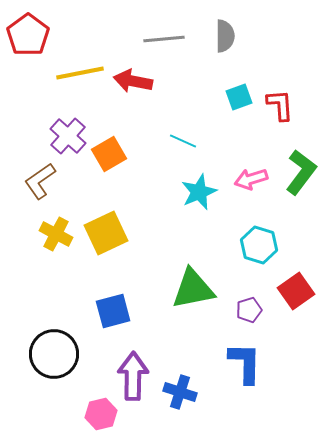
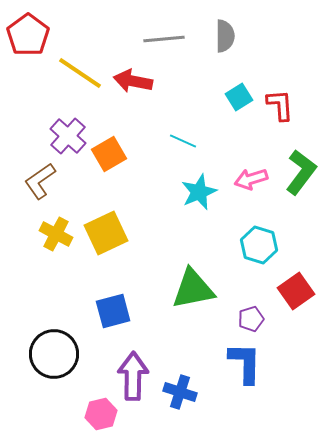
yellow line: rotated 45 degrees clockwise
cyan square: rotated 12 degrees counterclockwise
purple pentagon: moved 2 px right, 9 px down
